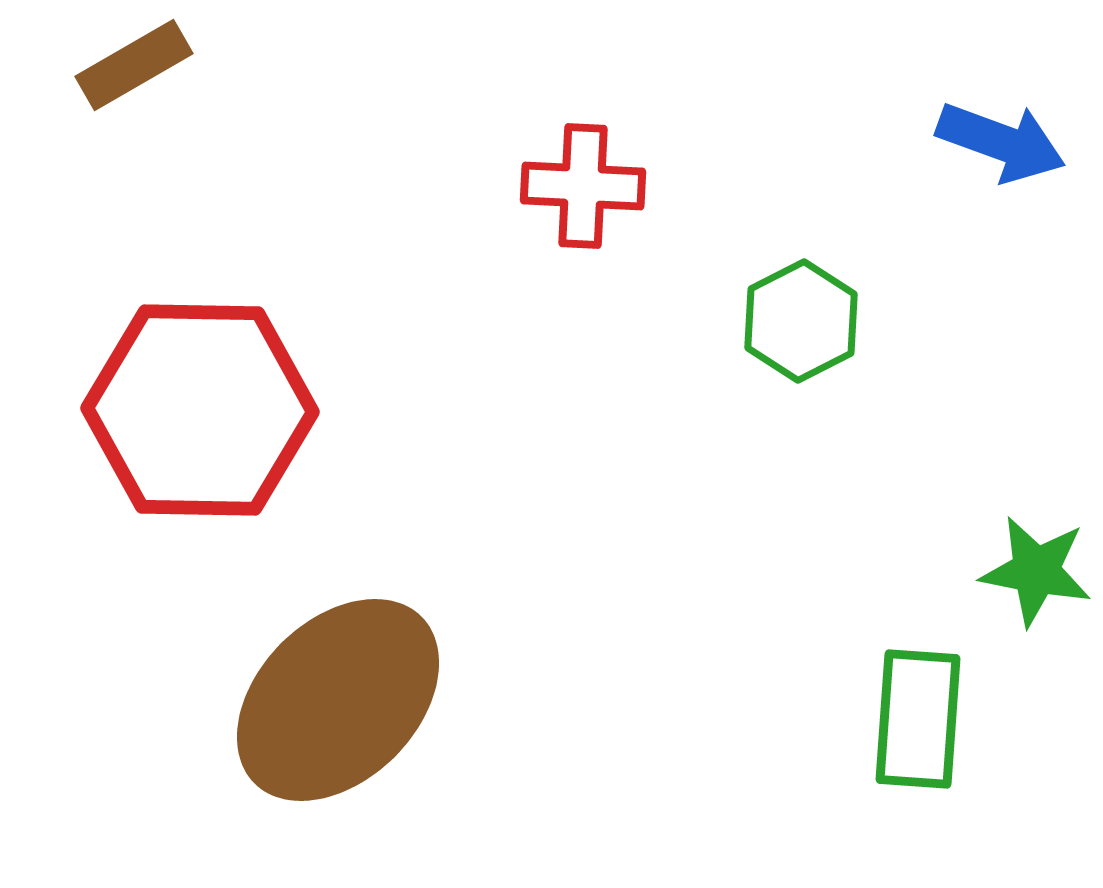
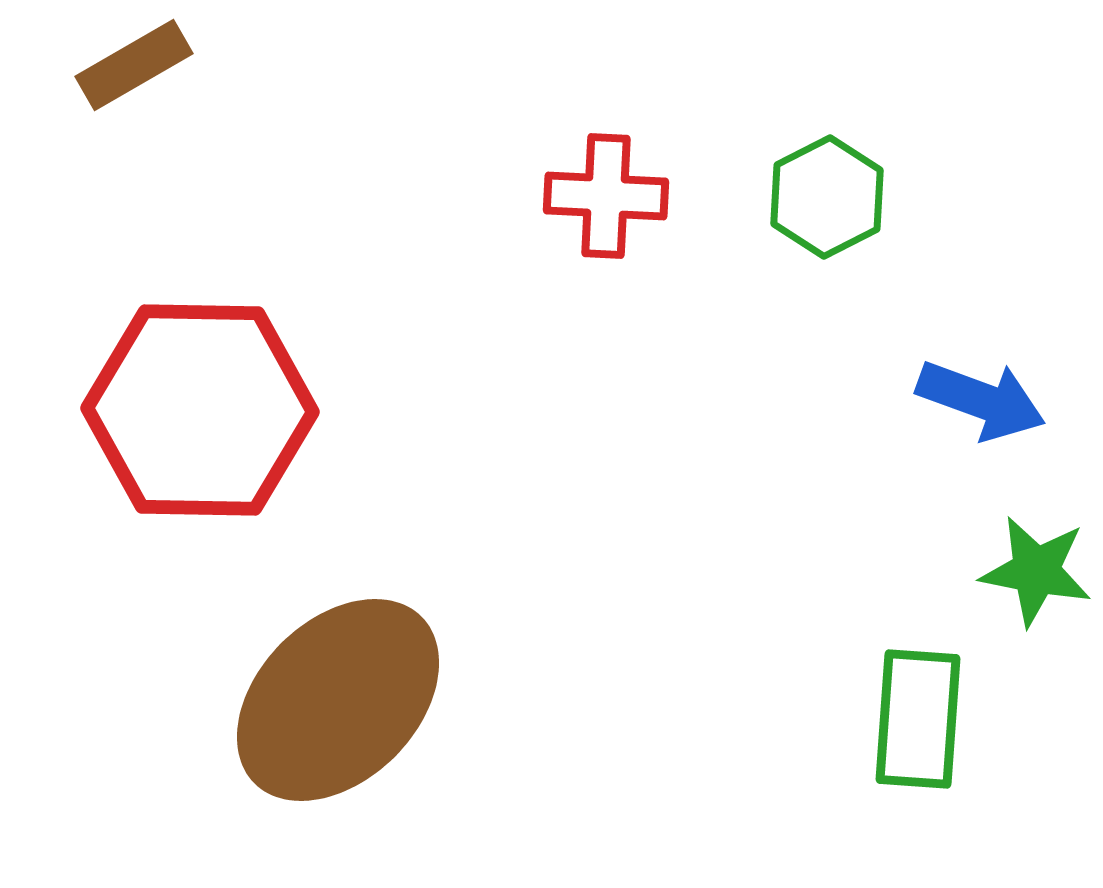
blue arrow: moved 20 px left, 258 px down
red cross: moved 23 px right, 10 px down
green hexagon: moved 26 px right, 124 px up
